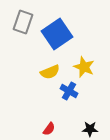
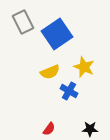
gray rectangle: rotated 45 degrees counterclockwise
